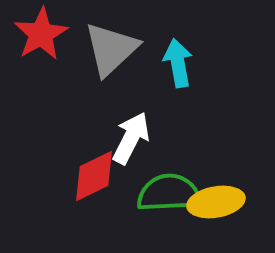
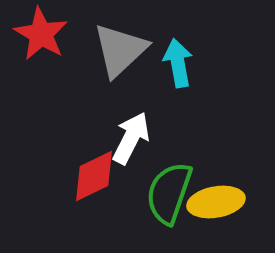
red star: rotated 12 degrees counterclockwise
gray triangle: moved 9 px right, 1 px down
green semicircle: rotated 68 degrees counterclockwise
